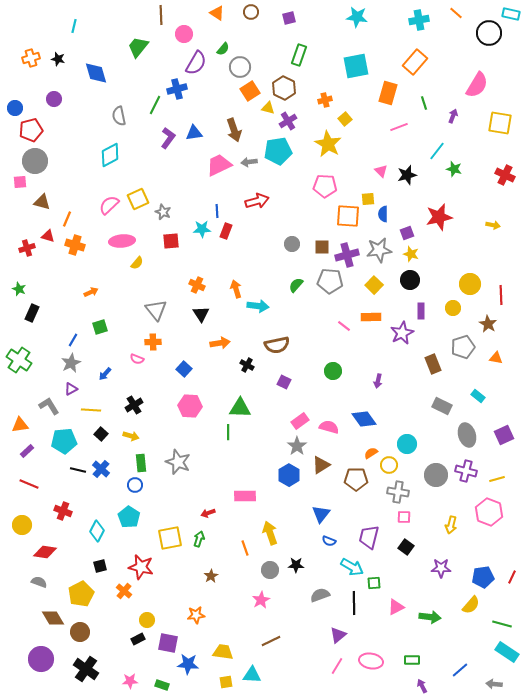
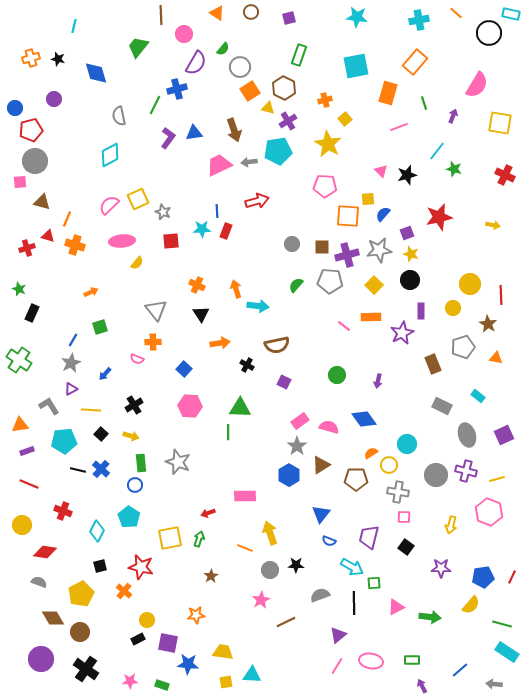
blue semicircle at (383, 214): rotated 42 degrees clockwise
green circle at (333, 371): moved 4 px right, 4 px down
purple rectangle at (27, 451): rotated 24 degrees clockwise
orange line at (245, 548): rotated 49 degrees counterclockwise
brown line at (271, 641): moved 15 px right, 19 px up
